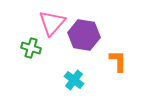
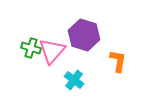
pink triangle: moved 28 px down
purple hexagon: rotated 8 degrees clockwise
orange L-shape: rotated 10 degrees clockwise
